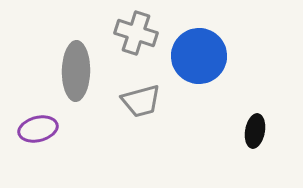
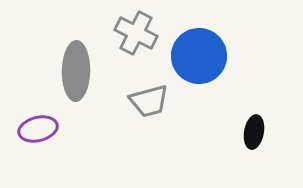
gray cross: rotated 9 degrees clockwise
gray trapezoid: moved 8 px right
black ellipse: moved 1 px left, 1 px down
